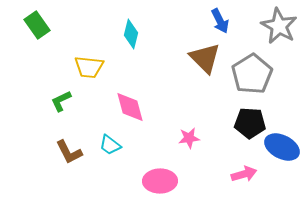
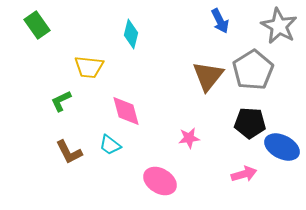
brown triangle: moved 3 px right, 18 px down; rotated 24 degrees clockwise
gray pentagon: moved 1 px right, 4 px up
pink diamond: moved 4 px left, 4 px down
pink ellipse: rotated 32 degrees clockwise
